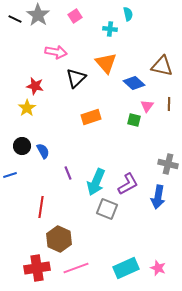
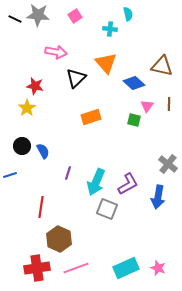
gray star: rotated 30 degrees counterclockwise
gray cross: rotated 24 degrees clockwise
purple line: rotated 40 degrees clockwise
